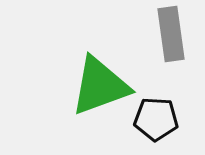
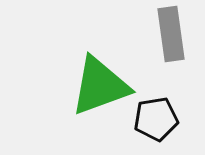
black pentagon: rotated 12 degrees counterclockwise
